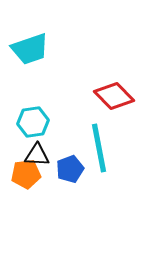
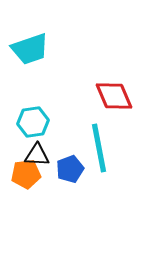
red diamond: rotated 21 degrees clockwise
